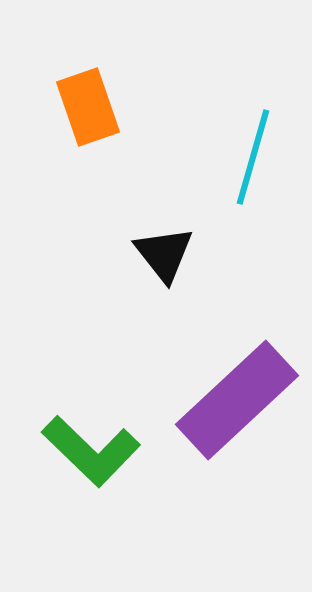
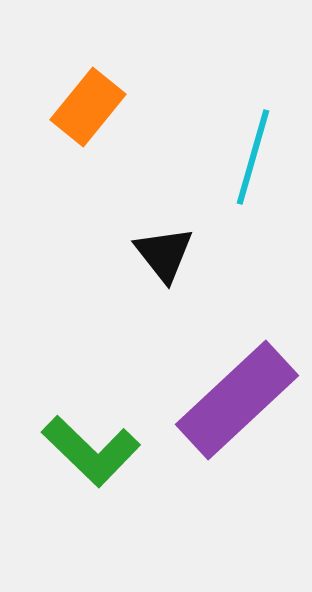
orange rectangle: rotated 58 degrees clockwise
